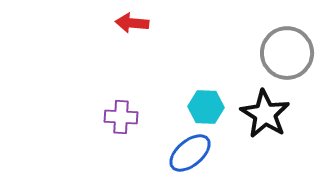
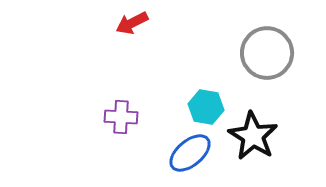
red arrow: rotated 32 degrees counterclockwise
gray circle: moved 20 px left
cyan hexagon: rotated 8 degrees clockwise
black star: moved 12 px left, 22 px down
